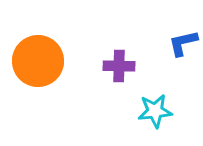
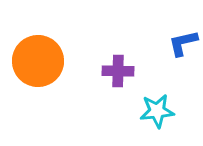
purple cross: moved 1 px left, 5 px down
cyan star: moved 2 px right
